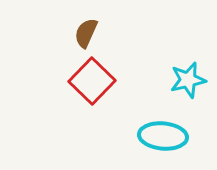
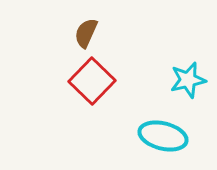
cyan ellipse: rotated 9 degrees clockwise
